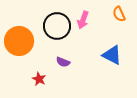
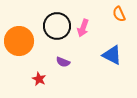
pink arrow: moved 8 px down
